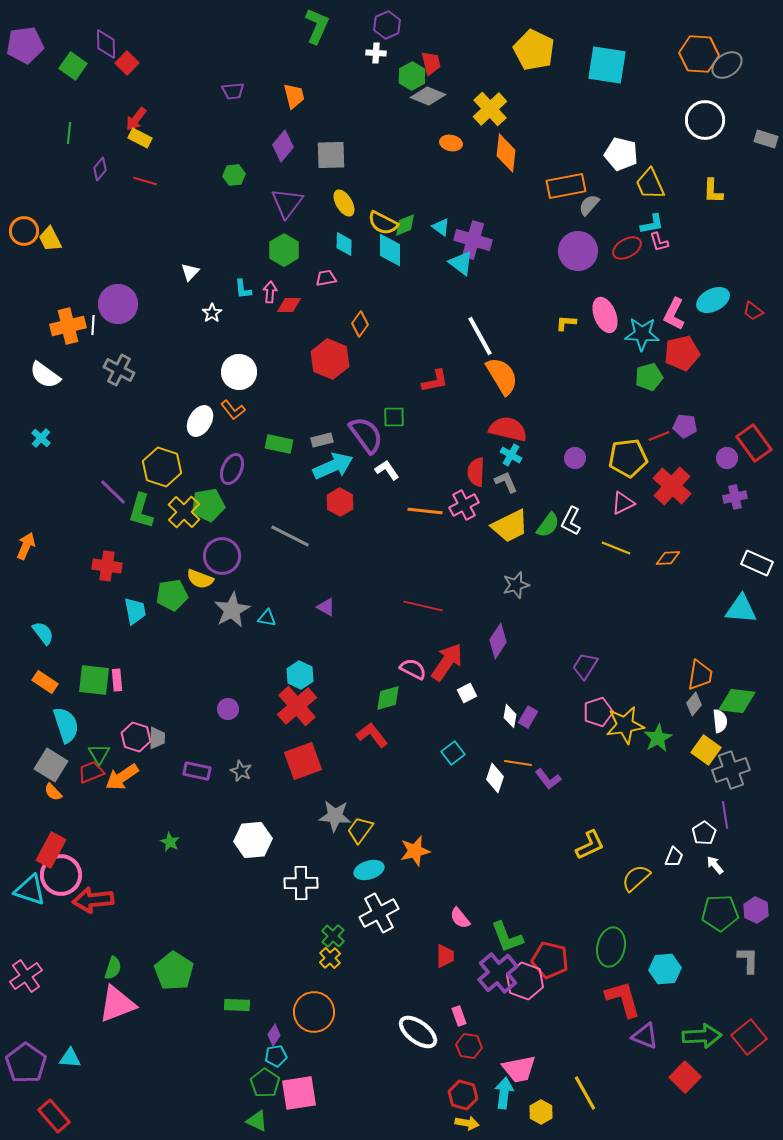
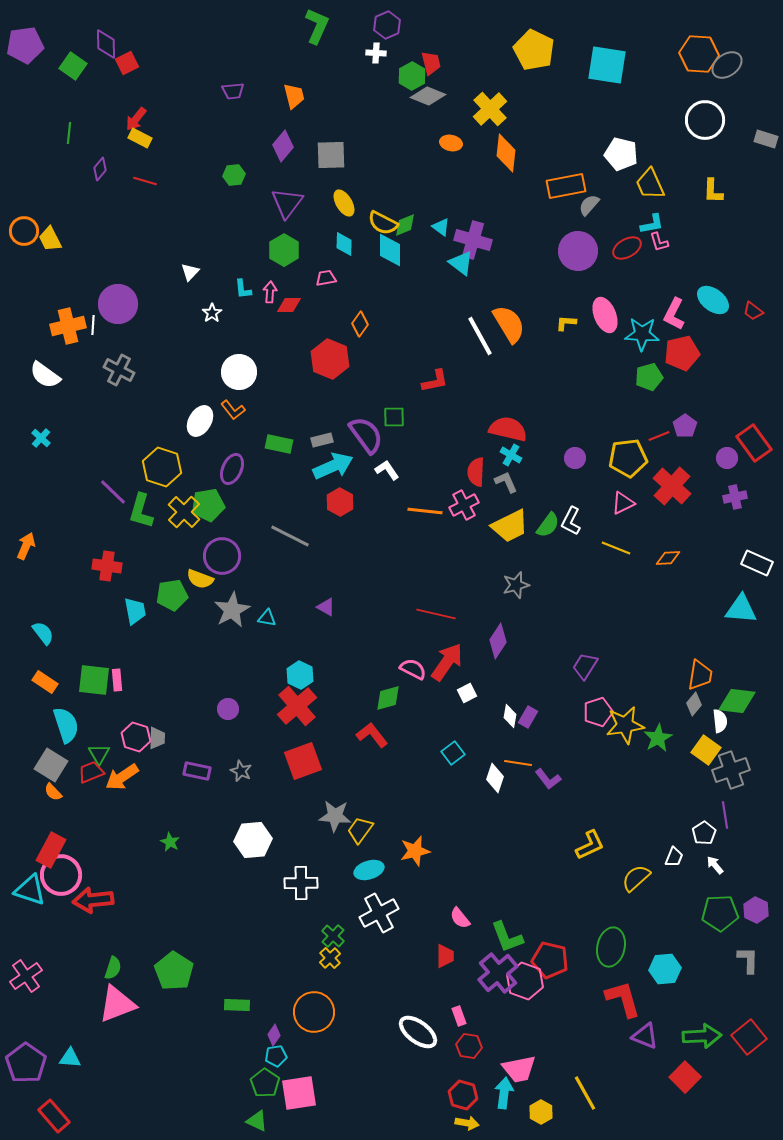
red square at (127, 63): rotated 20 degrees clockwise
cyan ellipse at (713, 300): rotated 64 degrees clockwise
orange semicircle at (502, 376): moved 7 px right, 52 px up
purple pentagon at (685, 426): rotated 30 degrees clockwise
red line at (423, 606): moved 13 px right, 8 px down
